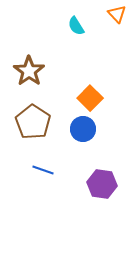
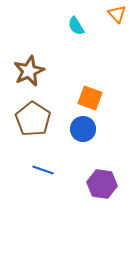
brown star: rotated 12 degrees clockwise
orange square: rotated 25 degrees counterclockwise
brown pentagon: moved 3 px up
